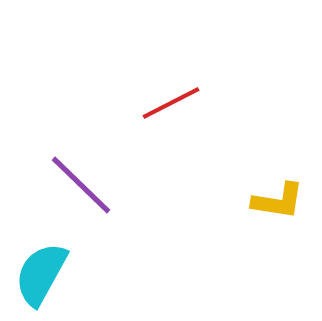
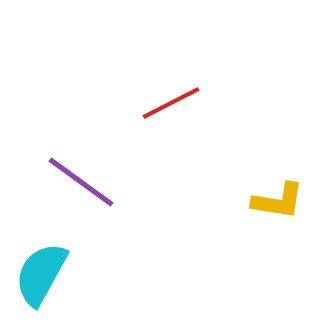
purple line: moved 3 px up; rotated 8 degrees counterclockwise
